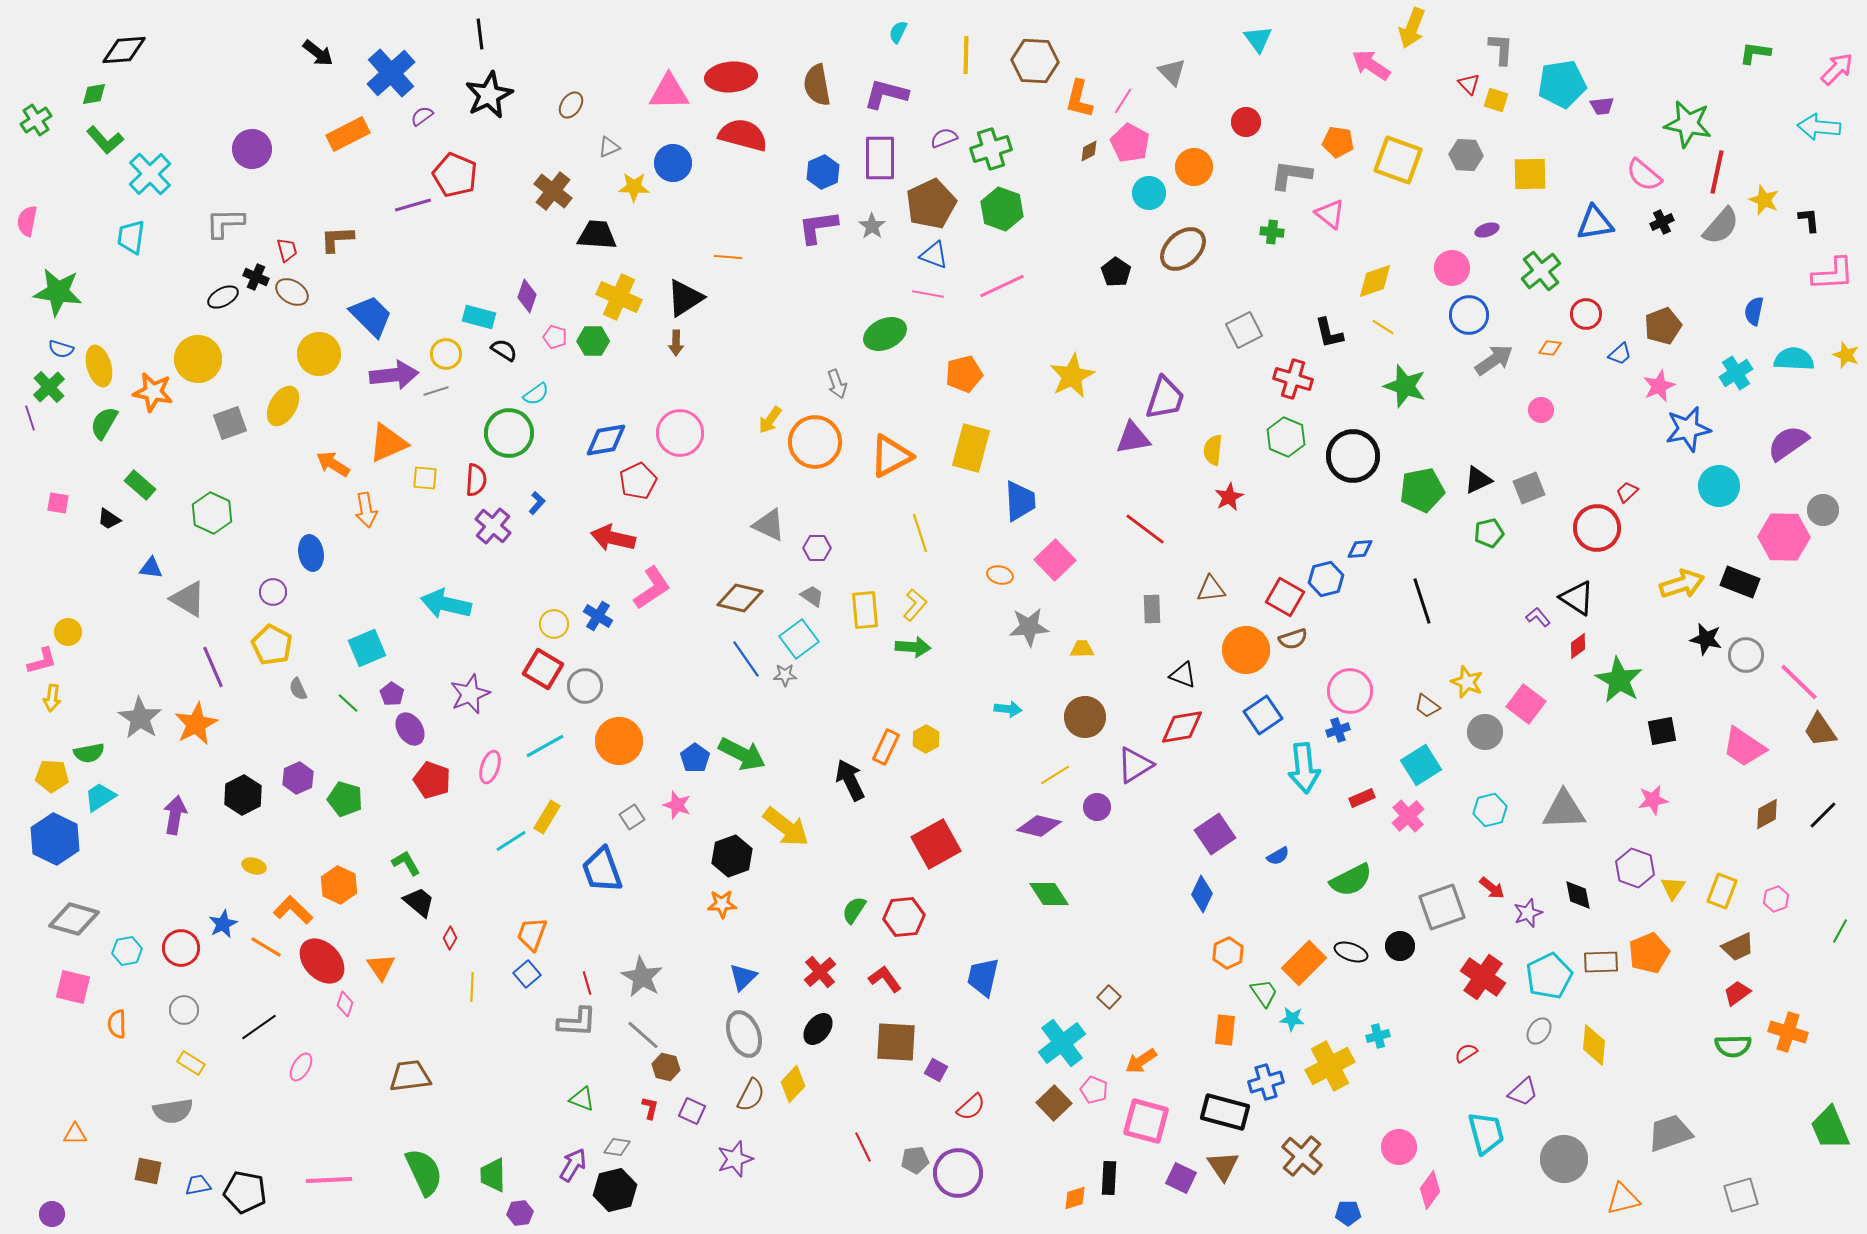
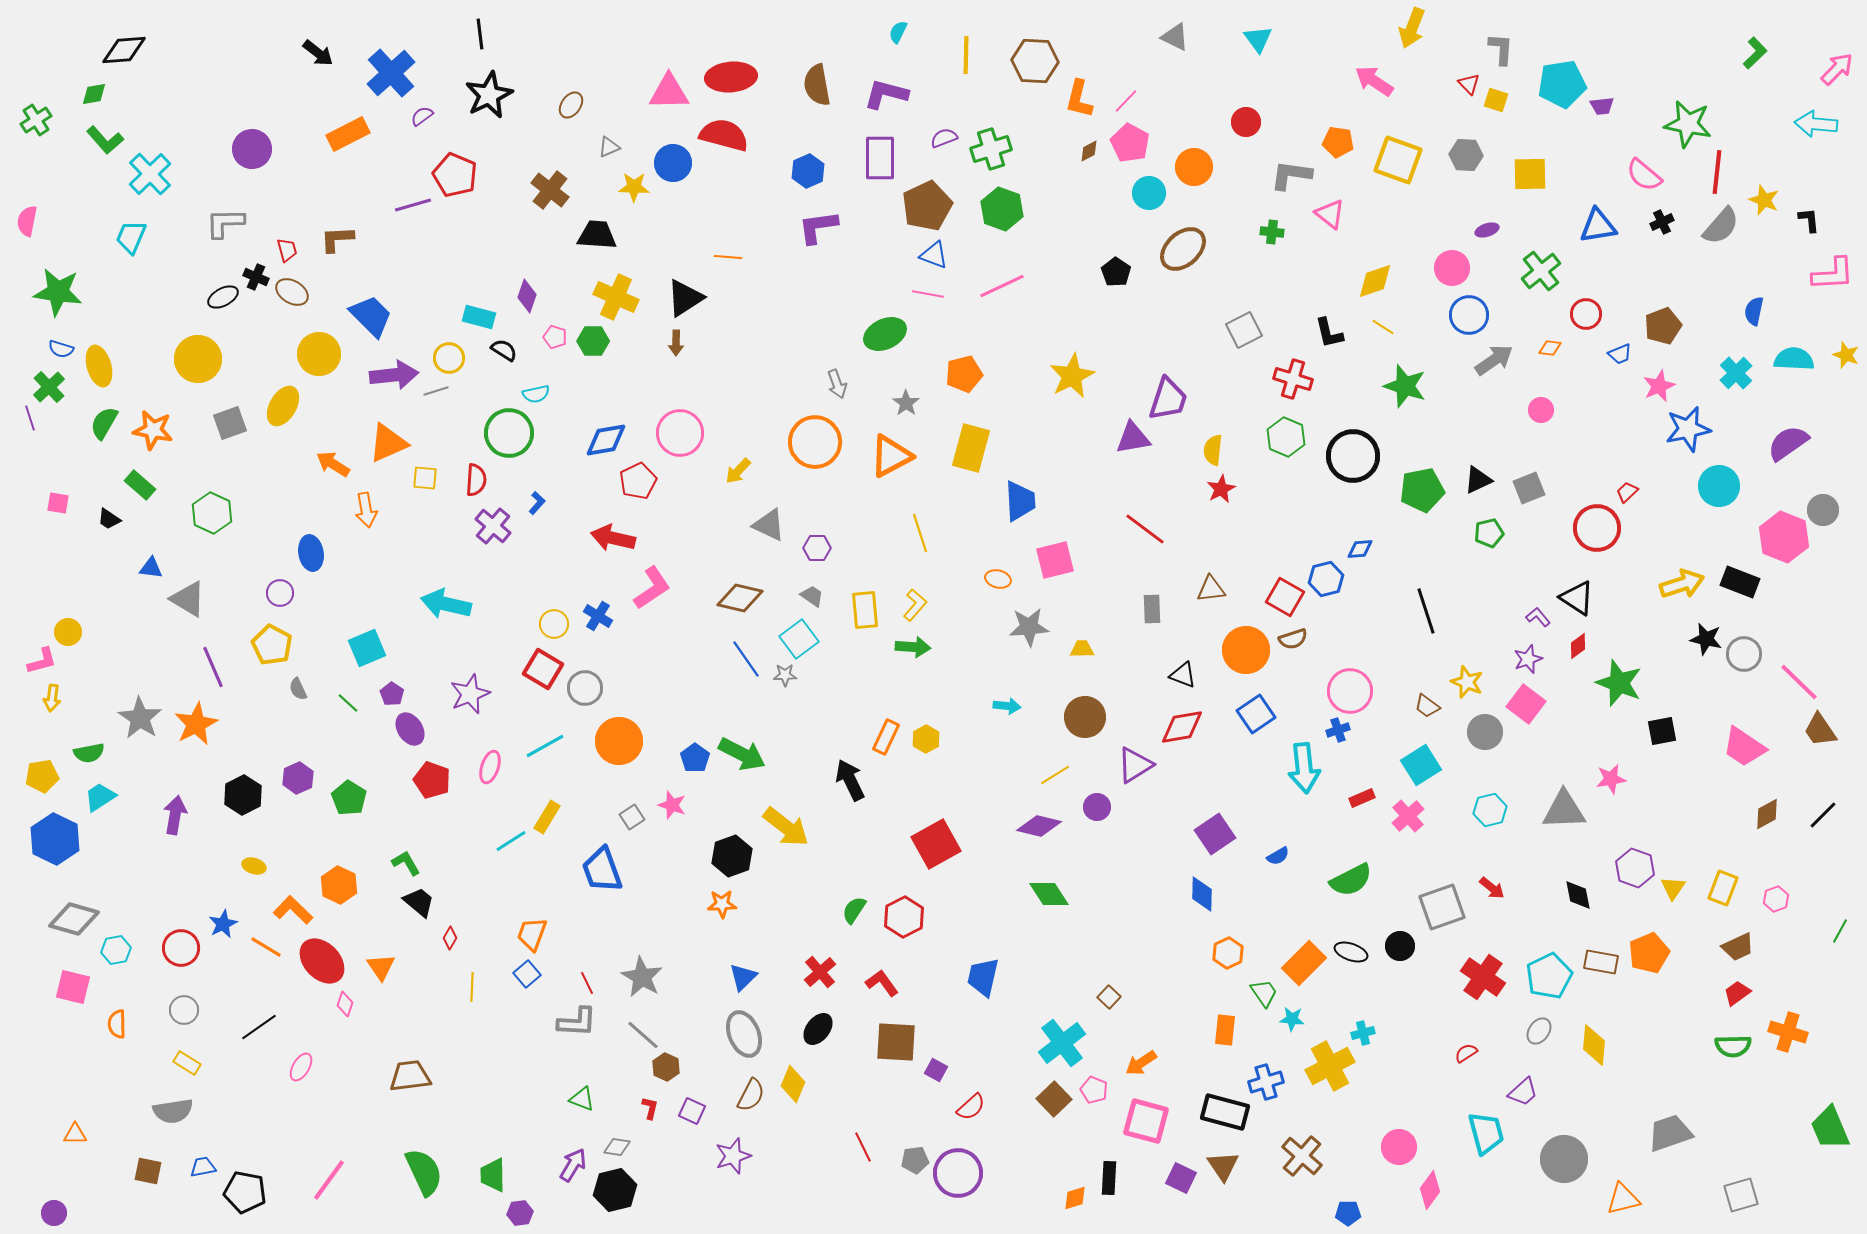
green L-shape at (1755, 53): rotated 128 degrees clockwise
pink arrow at (1371, 65): moved 3 px right, 16 px down
gray triangle at (1172, 72): moved 3 px right, 35 px up; rotated 20 degrees counterclockwise
pink line at (1123, 101): moved 3 px right; rotated 12 degrees clockwise
cyan arrow at (1819, 127): moved 3 px left, 3 px up
red semicircle at (743, 135): moved 19 px left
blue hexagon at (823, 172): moved 15 px left, 1 px up
red line at (1717, 172): rotated 6 degrees counterclockwise
brown cross at (553, 191): moved 3 px left, 1 px up
brown pentagon at (931, 204): moved 4 px left, 2 px down
blue triangle at (1595, 223): moved 3 px right, 3 px down
gray star at (872, 226): moved 34 px right, 177 px down
cyan trapezoid at (131, 237): rotated 15 degrees clockwise
yellow cross at (619, 297): moved 3 px left
yellow circle at (446, 354): moved 3 px right, 4 px down
blue trapezoid at (1620, 354): rotated 20 degrees clockwise
cyan cross at (1736, 373): rotated 12 degrees counterclockwise
orange star at (153, 392): moved 38 px down
cyan semicircle at (536, 394): rotated 24 degrees clockwise
purple trapezoid at (1165, 398): moved 3 px right, 1 px down
yellow arrow at (770, 420): moved 32 px left, 51 px down; rotated 8 degrees clockwise
red star at (1229, 497): moved 8 px left, 8 px up
pink hexagon at (1784, 537): rotated 21 degrees clockwise
pink square at (1055, 560): rotated 30 degrees clockwise
orange ellipse at (1000, 575): moved 2 px left, 4 px down
purple circle at (273, 592): moved 7 px right, 1 px down
black line at (1422, 601): moved 4 px right, 10 px down
gray circle at (1746, 655): moved 2 px left, 1 px up
green star at (1619, 680): moved 3 px down; rotated 9 degrees counterclockwise
gray circle at (585, 686): moved 2 px down
cyan arrow at (1008, 709): moved 1 px left, 3 px up
blue square at (1263, 715): moved 7 px left, 1 px up
orange rectangle at (886, 747): moved 10 px up
yellow pentagon at (52, 776): moved 10 px left; rotated 12 degrees counterclockwise
green pentagon at (345, 799): moved 4 px right, 1 px up; rotated 16 degrees clockwise
pink star at (1653, 800): moved 42 px left, 21 px up
pink star at (677, 805): moved 5 px left
yellow rectangle at (1722, 891): moved 1 px right, 3 px up
blue diamond at (1202, 894): rotated 24 degrees counterclockwise
purple star at (1528, 913): moved 254 px up
red hexagon at (904, 917): rotated 21 degrees counterclockwise
cyan hexagon at (127, 951): moved 11 px left, 1 px up
brown rectangle at (1601, 962): rotated 12 degrees clockwise
red L-shape at (885, 979): moved 3 px left, 4 px down
red line at (587, 983): rotated 10 degrees counterclockwise
cyan cross at (1378, 1036): moved 15 px left, 3 px up
orange arrow at (1141, 1061): moved 2 px down
yellow rectangle at (191, 1063): moved 4 px left
brown hexagon at (666, 1067): rotated 12 degrees clockwise
yellow diamond at (793, 1084): rotated 21 degrees counterclockwise
brown square at (1054, 1103): moved 4 px up
purple star at (735, 1159): moved 2 px left, 3 px up
pink line at (329, 1180): rotated 51 degrees counterclockwise
blue trapezoid at (198, 1185): moved 5 px right, 18 px up
purple circle at (52, 1214): moved 2 px right, 1 px up
